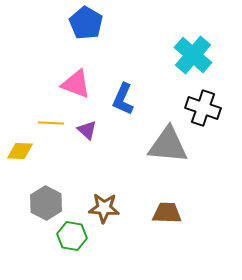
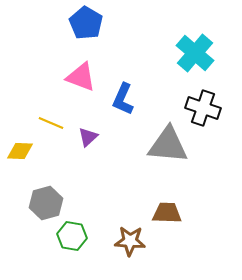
cyan cross: moved 2 px right, 2 px up
pink triangle: moved 5 px right, 7 px up
yellow line: rotated 20 degrees clockwise
purple triangle: moved 1 px right, 7 px down; rotated 35 degrees clockwise
gray hexagon: rotated 16 degrees clockwise
brown star: moved 26 px right, 33 px down
